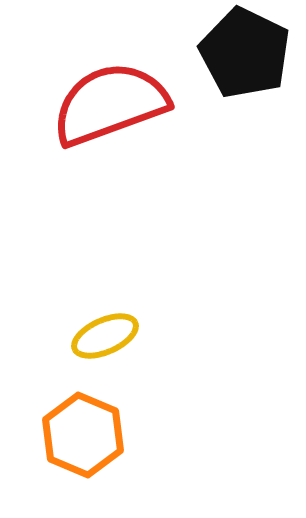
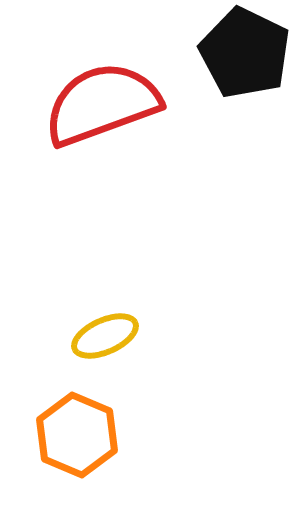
red semicircle: moved 8 px left
orange hexagon: moved 6 px left
